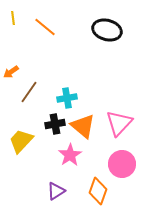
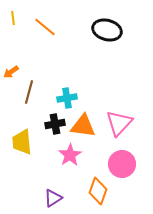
brown line: rotated 20 degrees counterclockwise
orange triangle: rotated 32 degrees counterclockwise
yellow trapezoid: moved 1 px right, 1 px down; rotated 48 degrees counterclockwise
purple triangle: moved 3 px left, 7 px down
